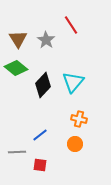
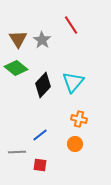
gray star: moved 4 px left
